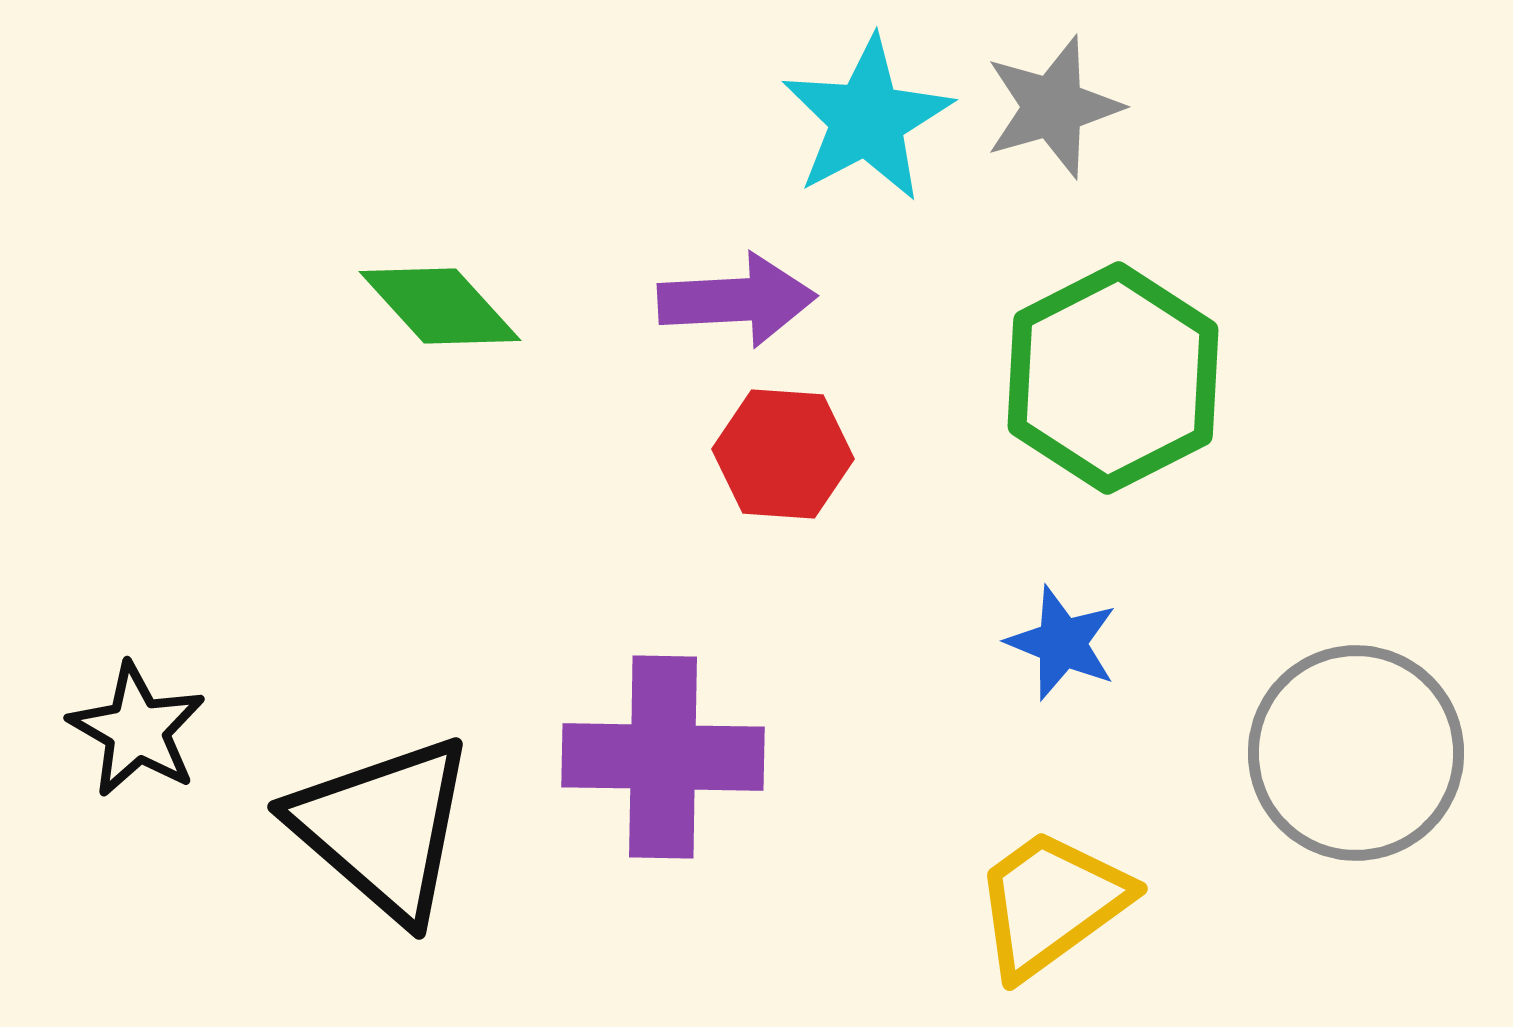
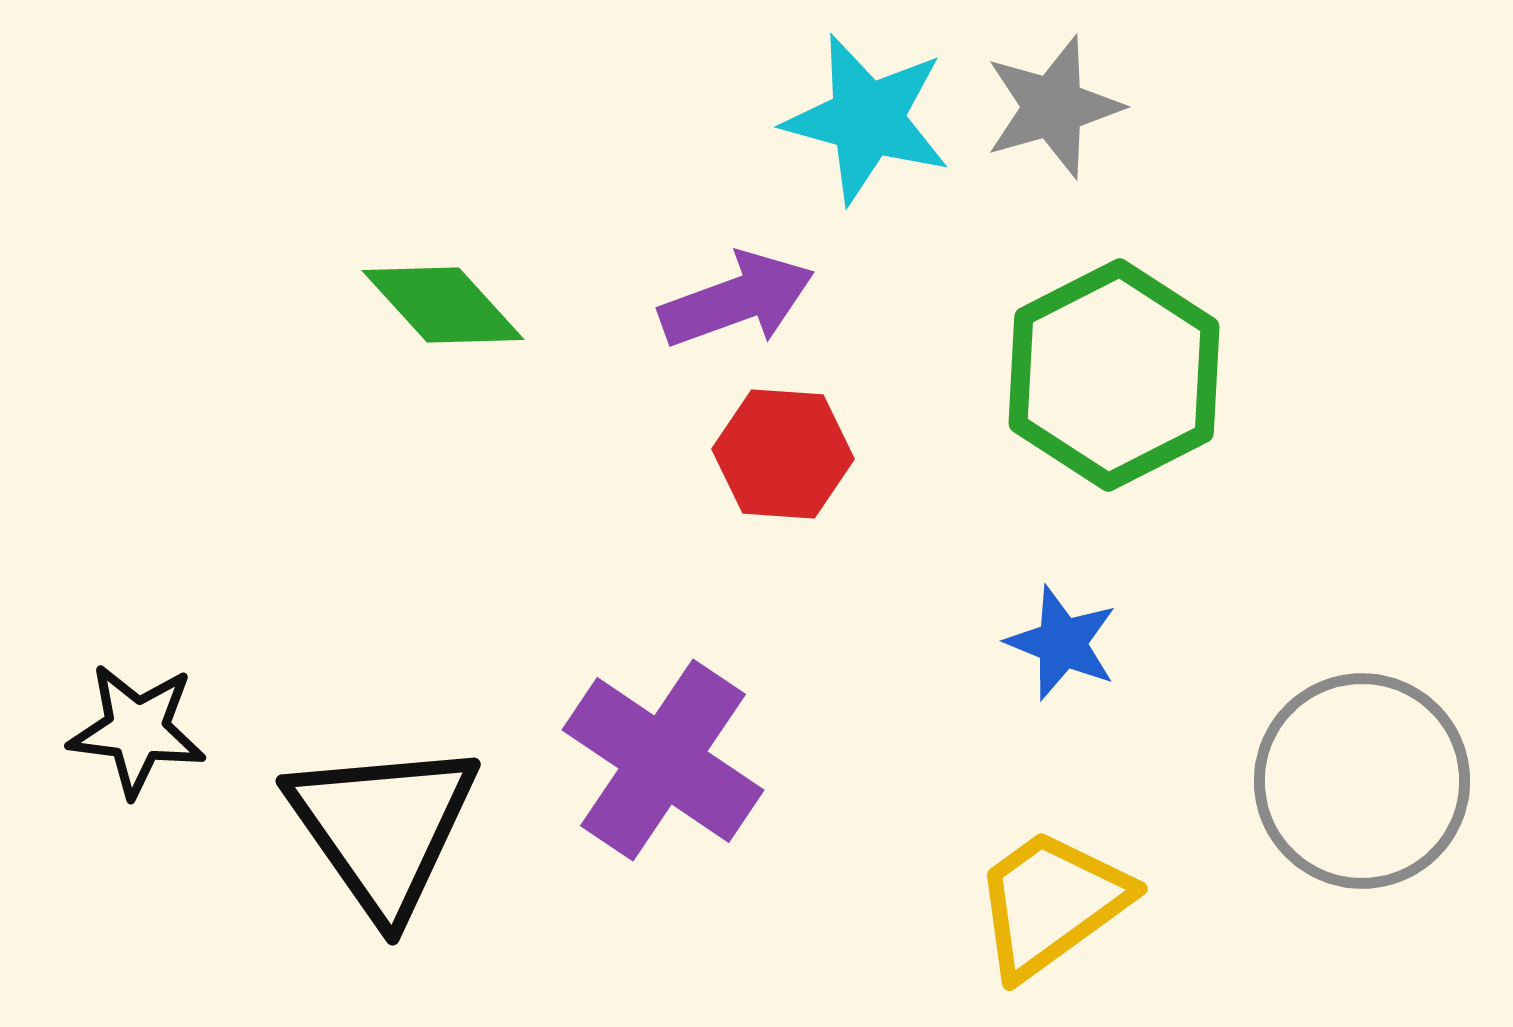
cyan star: rotated 29 degrees counterclockwise
purple arrow: rotated 17 degrees counterclockwise
green diamond: moved 3 px right, 1 px up
green hexagon: moved 1 px right, 3 px up
black star: rotated 23 degrees counterclockwise
gray circle: moved 6 px right, 28 px down
purple cross: moved 3 px down; rotated 33 degrees clockwise
black triangle: rotated 14 degrees clockwise
